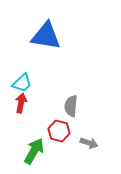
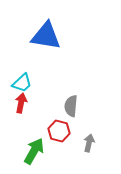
gray arrow: rotated 96 degrees counterclockwise
